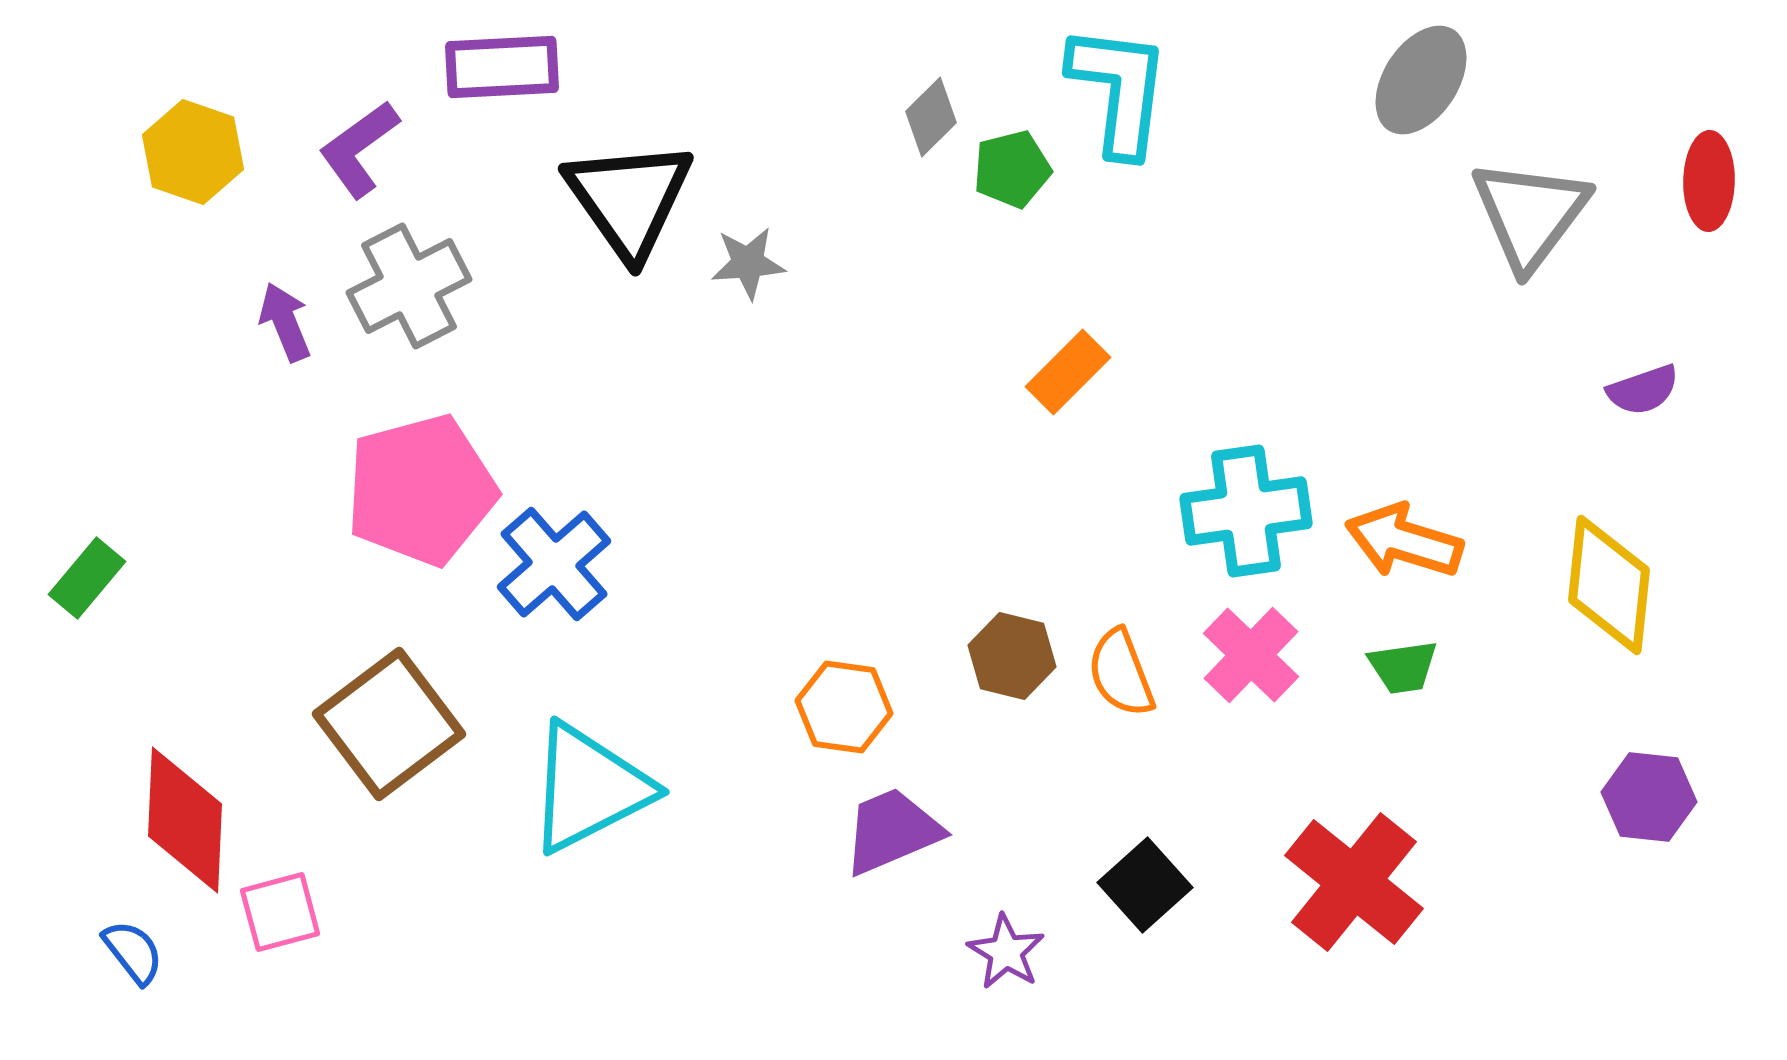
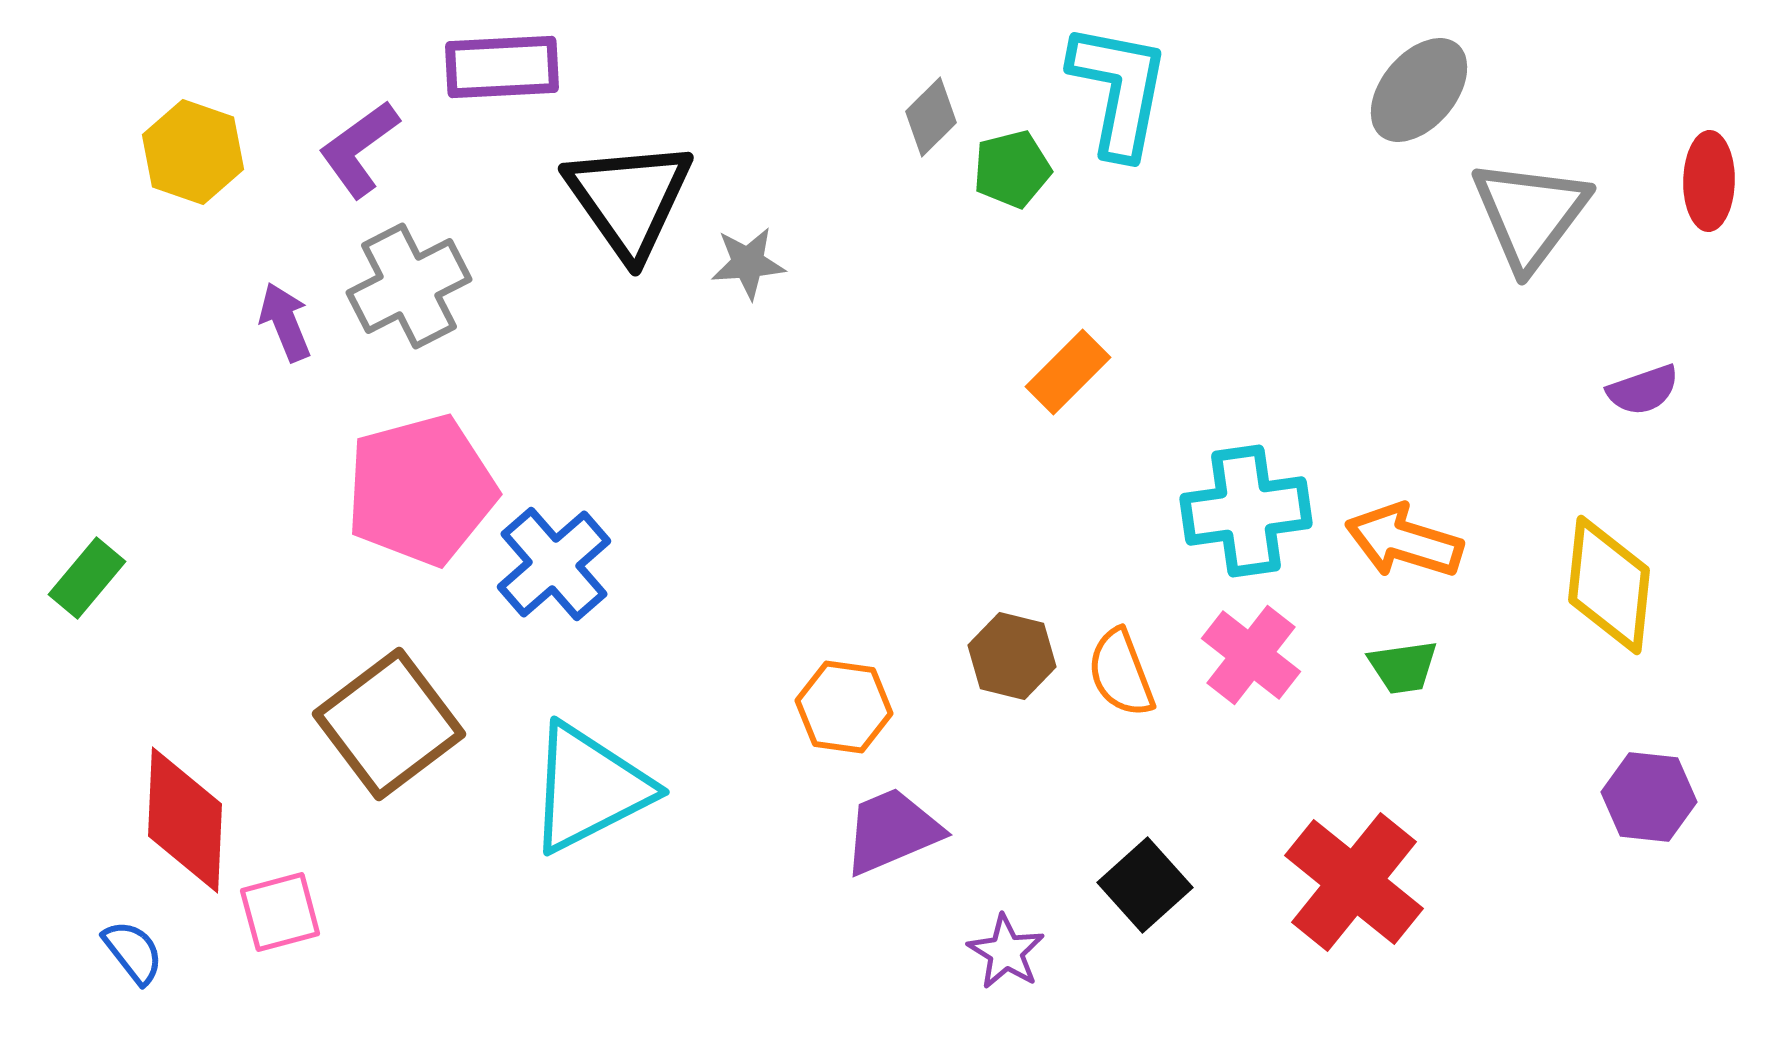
gray ellipse: moved 2 px left, 10 px down; rotated 7 degrees clockwise
cyan L-shape: rotated 4 degrees clockwise
pink cross: rotated 6 degrees counterclockwise
